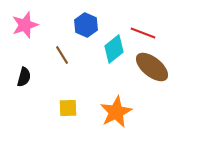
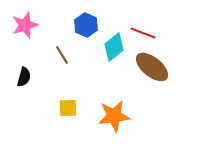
cyan diamond: moved 2 px up
orange star: moved 2 px left, 4 px down; rotated 20 degrees clockwise
